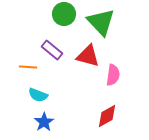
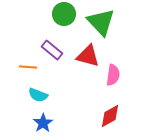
red diamond: moved 3 px right
blue star: moved 1 px left, 1 px down
